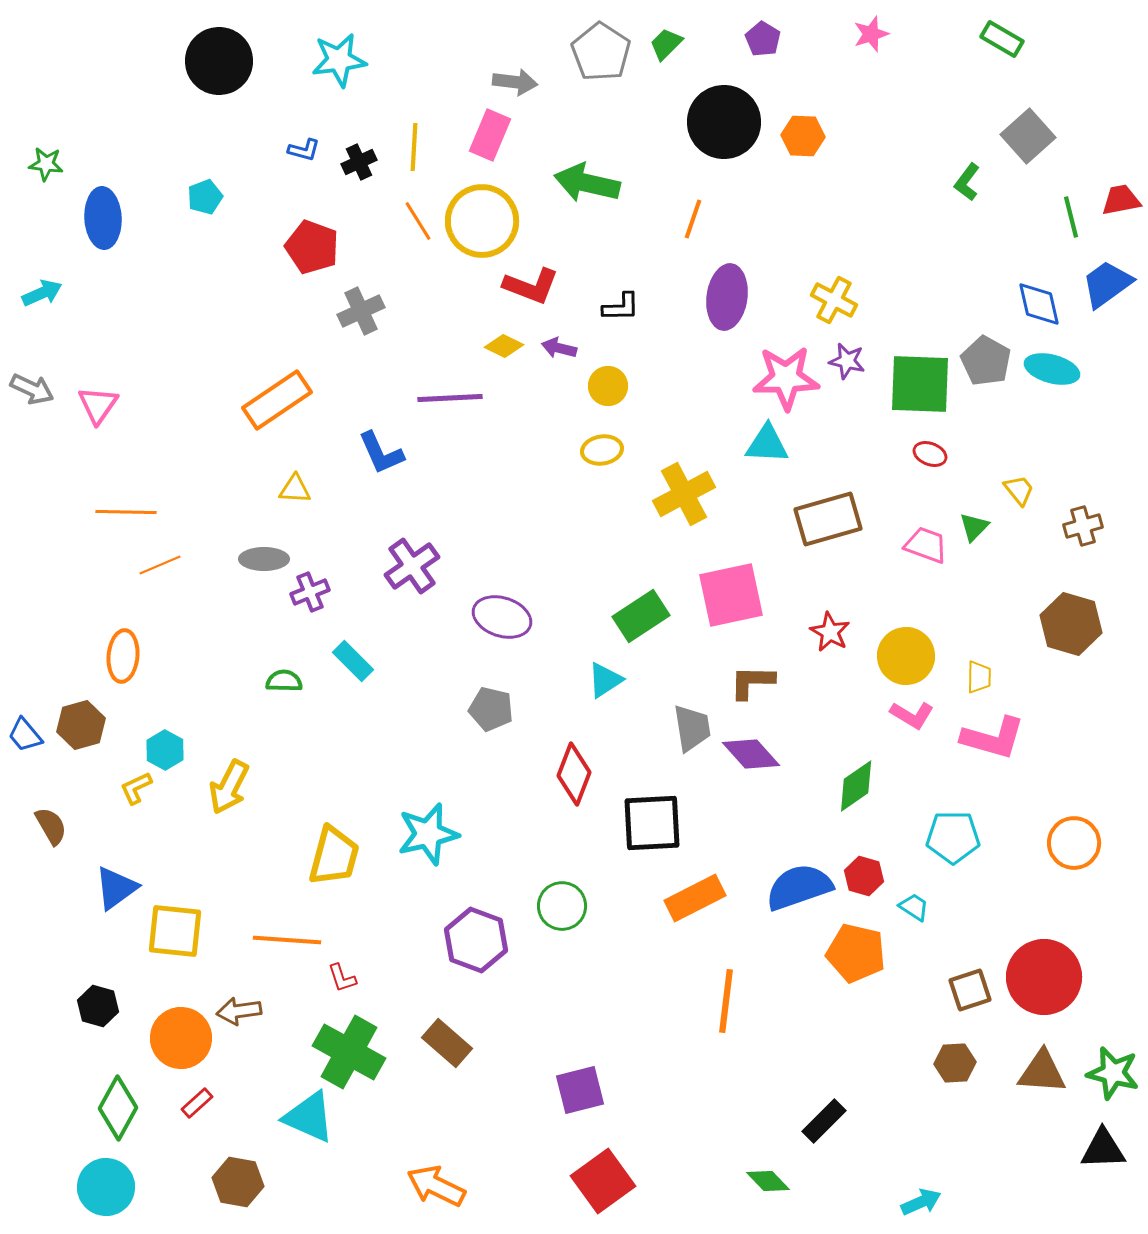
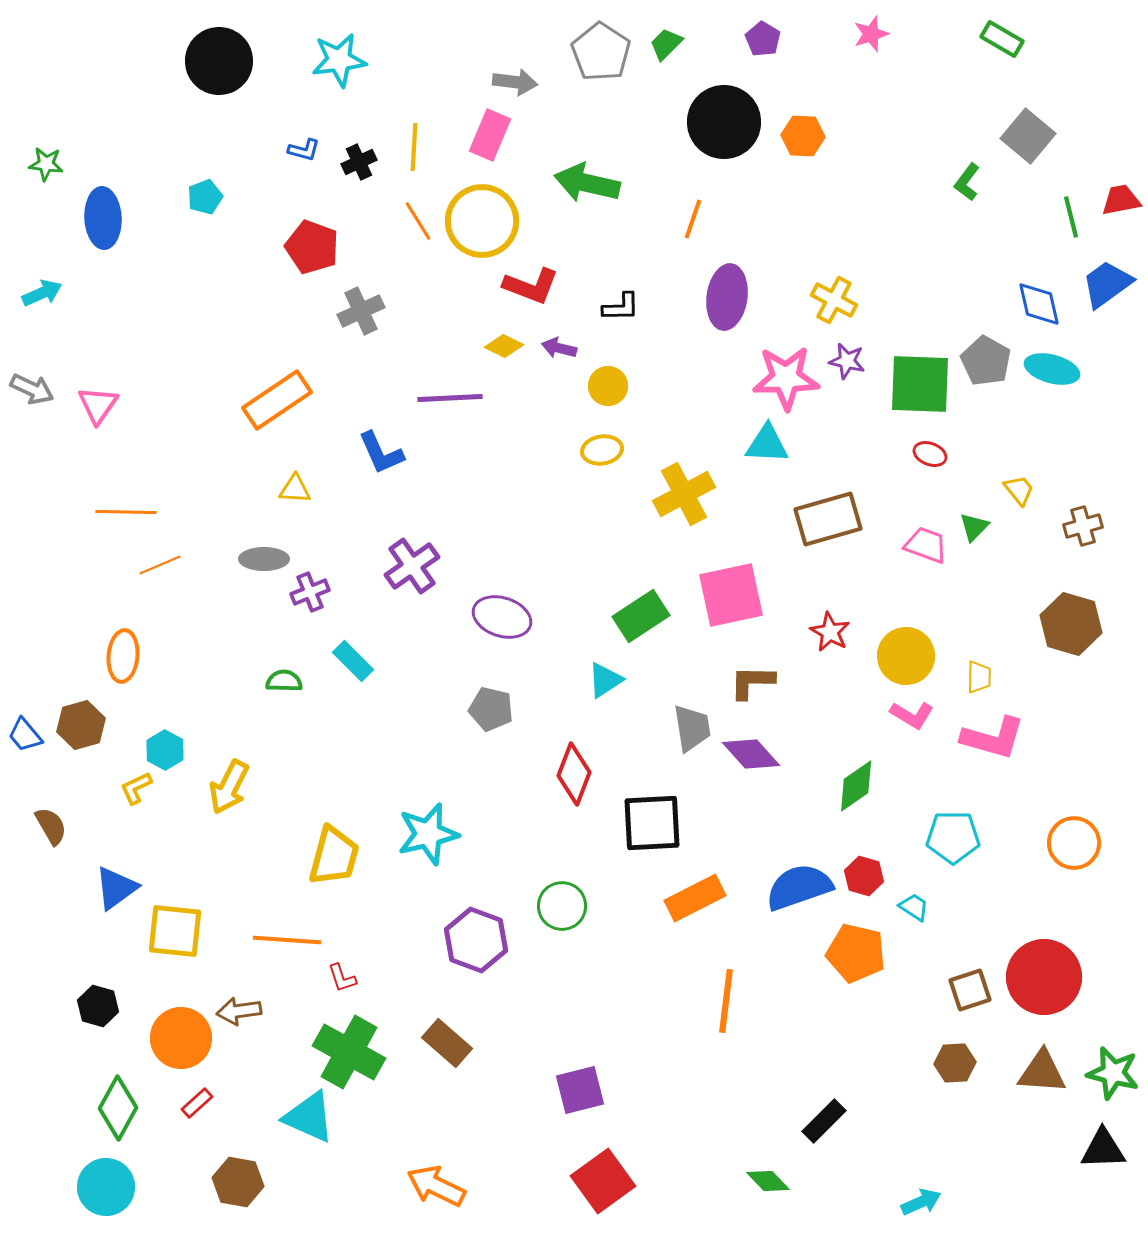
gray square at (1028, 136): rotated 8 degrees counterclockwise
